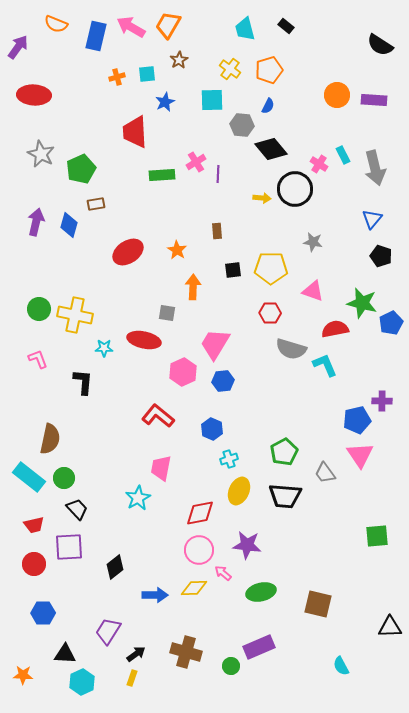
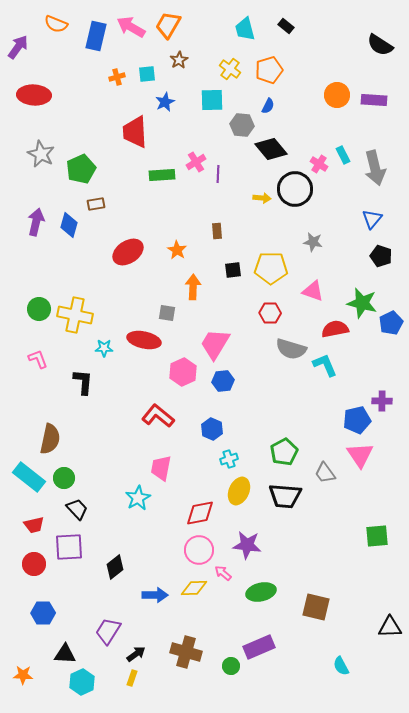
brown square at (318, 604): moved 2 px left, 3 px down
